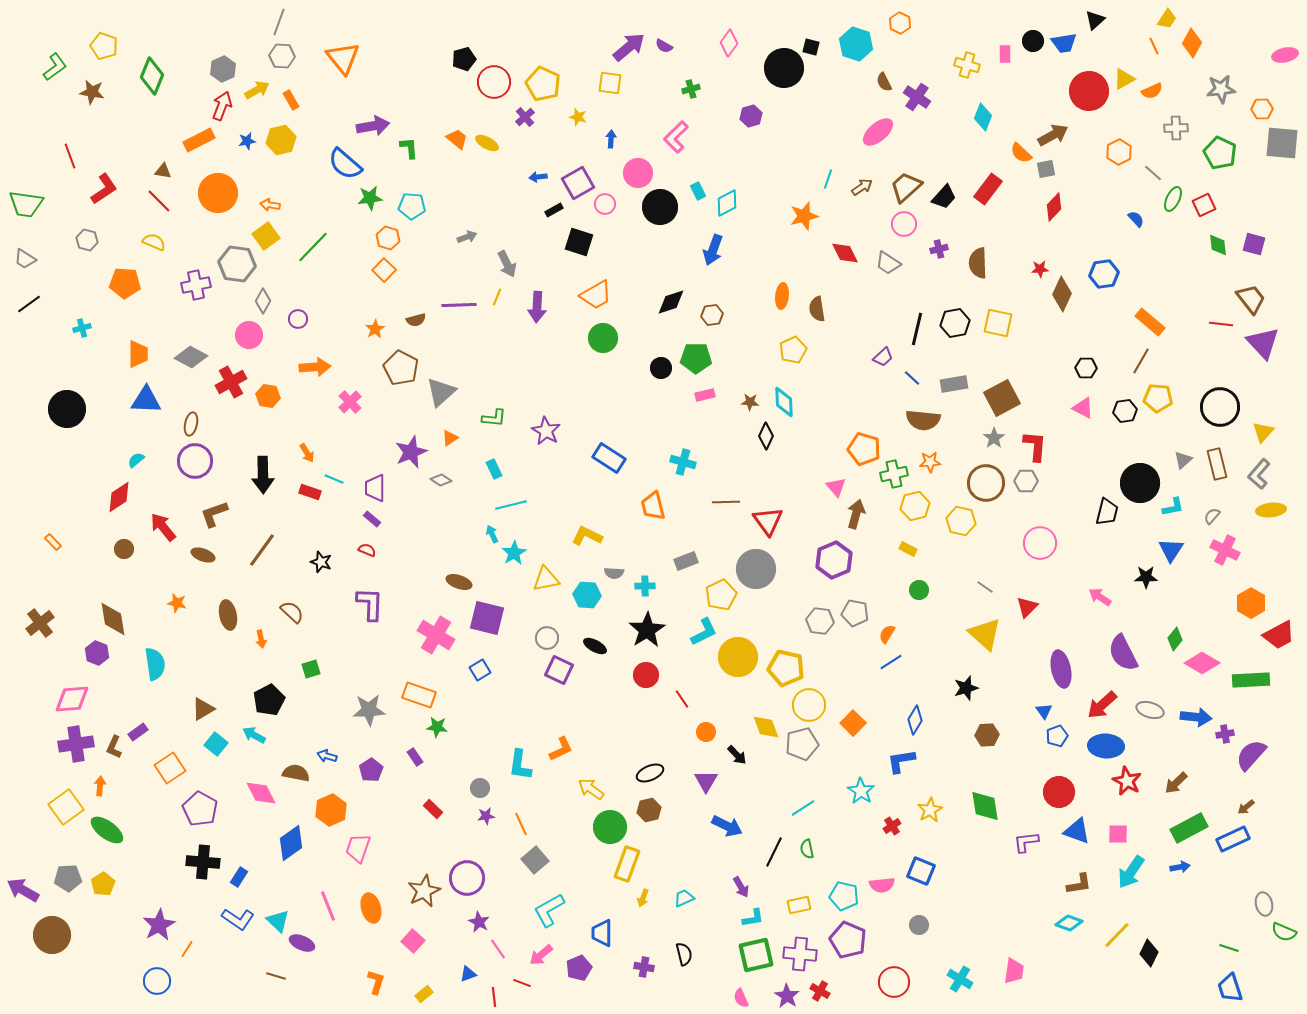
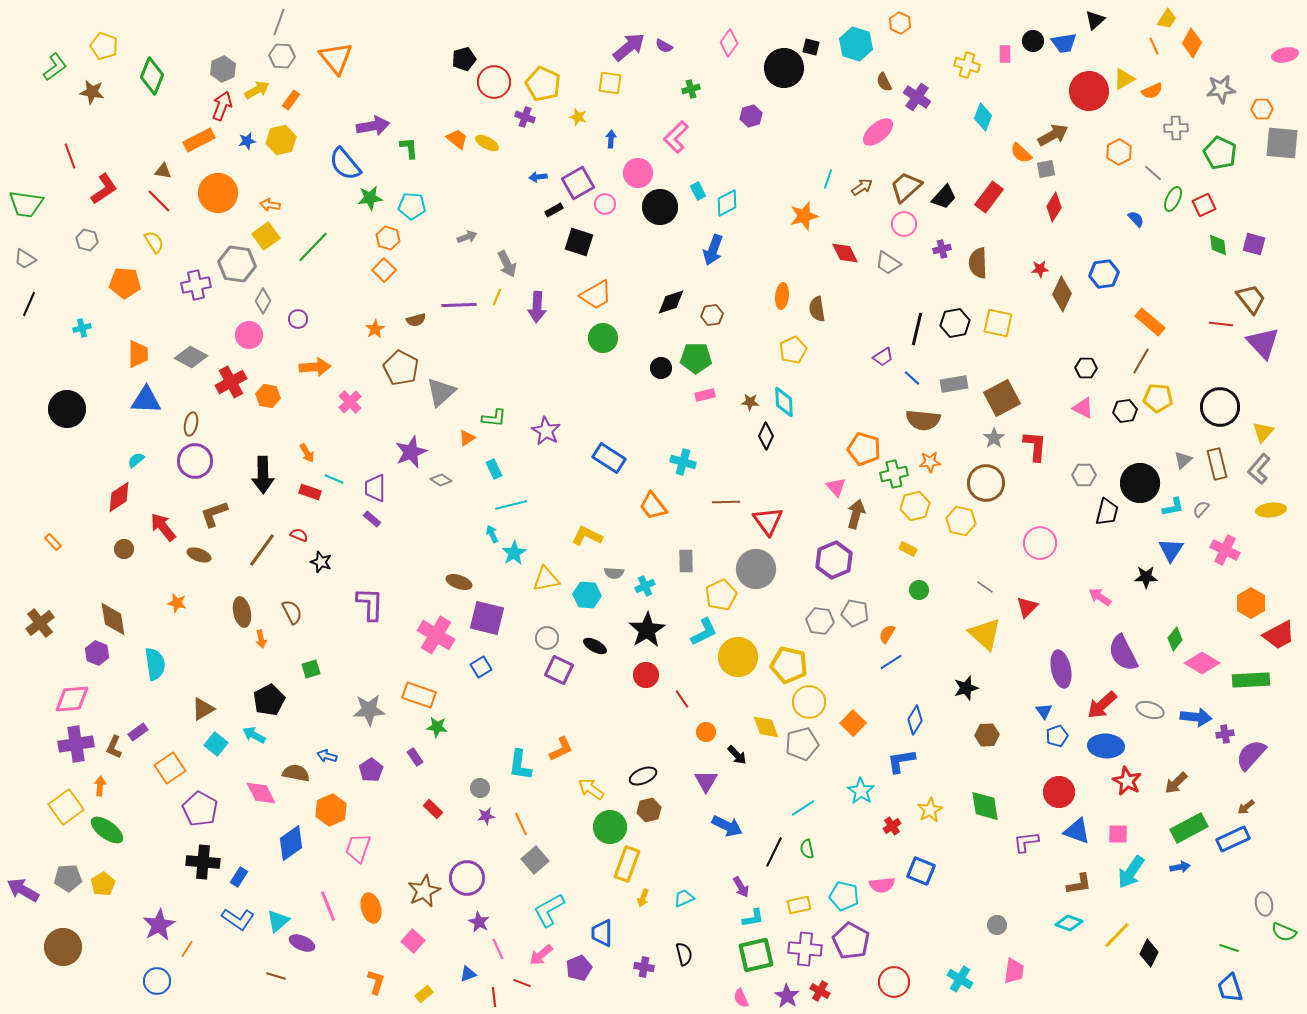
orange triangle at (343, 58): moved 7 px left
orange rectangle at (291, 100): rotated 66 degrees clockwise
purple cross at (525, 117): rotated 30 degrees counterclockwise
blue semicircle at (345, 164): rotated 9 degrees clockwise
red rectangle at (988, 189): moved 1 px right, 8 px down
red diamond at (1054, 207): rotated 12 degrees counterclockwise
yellow semicircle at (154, 242): rotated 35 degrees clockwise
purple cross at (939, 249): moved 3 px right
black line at (29, 304): rotated 30 degrees counterclockwise
purple trapezoid at (883, 357): rotated 10 degrees clockwise
orange triangle at (450, 438): moved 17 px right
gray L-shape at (1259, 474): moved 5 px up
gray hexagon at (1026, 481): moved 58 px right, 6 px up
orange trapezoid at (653, 506): rotated 24 degrees counterclockwise
gray semicircle at (1212, 516): moved 11 px left, 7 px up
red semicircle at (367, 550): moved 68 px left, 15 px up
brown ellipse at (203, 555): moved 4 px left
gray rectangle at (686, 561): rotated 70 degrees counterclockwise
cyan cross at (645, 586): rotated 24 degrees counterclockwise
brown semicircle at (292, 612): rotated 20 degrees clockwise
brown ellipse at (228, 615): moved 14 px right, 3 px up
yellow pentagon at (786, 668): moved 3 px right, 3 px up
blue square at (480, 670): moved 1 px right, 3 px up
yellow circle at (809, 705): moved 3 px up
black ellipse at (650, 773): moved 7 px left, 3 px down
cyan triangle at (278, 921): rotated 35 degrees clockwise
gray circle at (919, 925): moved 78 px right
brown circle at (52, 935): moved 11 px right, 12 px down
purple pentagon at (848, 940): moved 3 px right, 1 px down; rotated 6 degrees clockwise
pink line at (498, 949): rotated 10 degrees clockwise
purple cross at (800, 954): moved 5 px right, 5 px up
